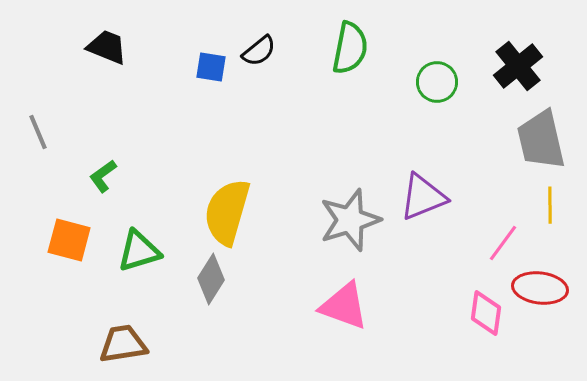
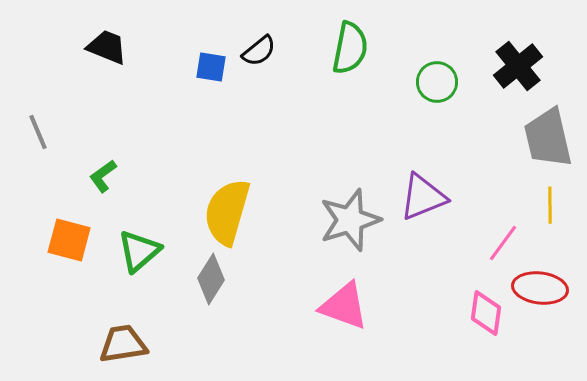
gray trapezoid: moved 7 px right, 2 px up
green triangle: rotated 24 degrees counterclockwise
